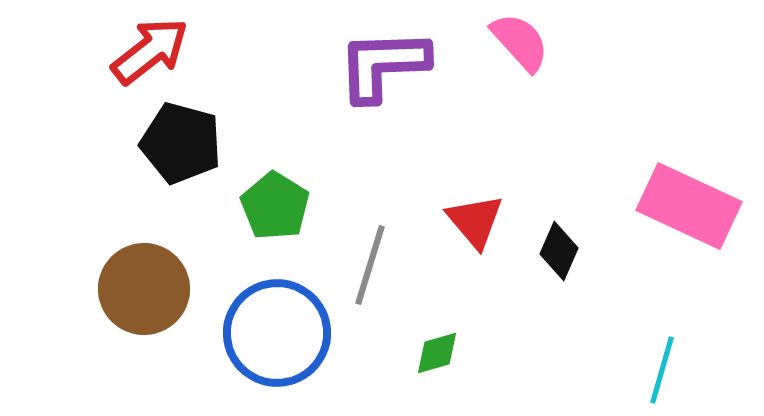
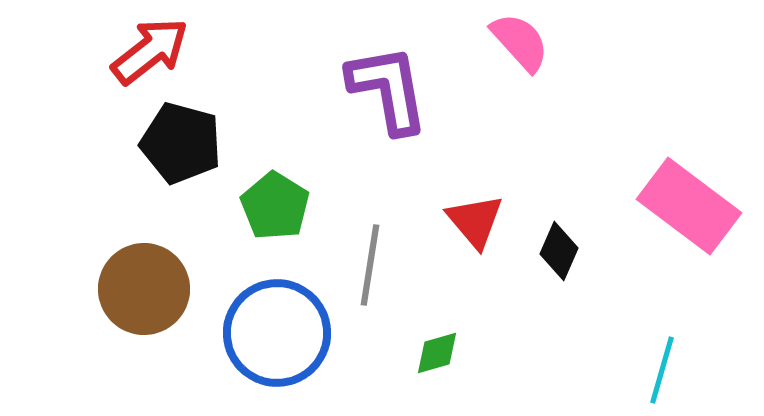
purple L-shape: moved 5 px right, 24 px down; rotated 82 degrees clockwise
pink rectangle: rotated 12 degrees clockwise
gray line: rotated 8 degrees counterclockwise
